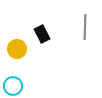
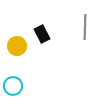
yellow circle: moved 3 px up
